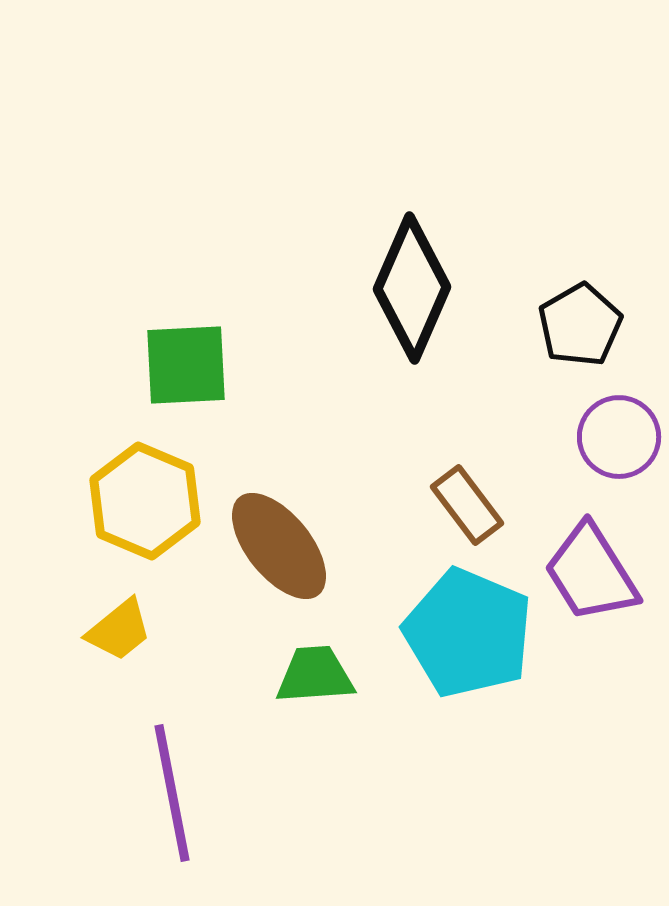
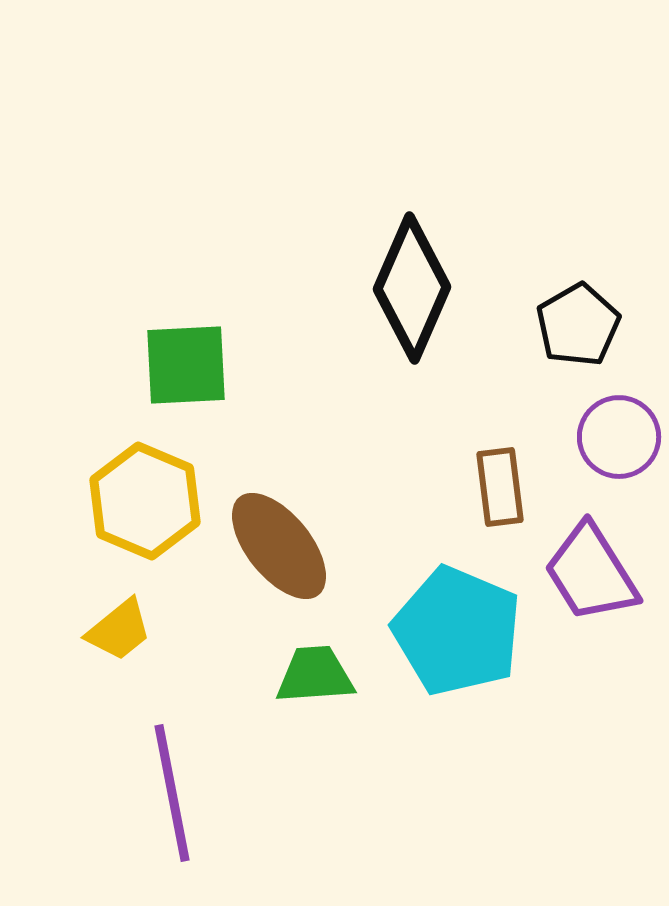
black pentagon: moved 2 px left
brown rectangle: moved 33 px right, 18 px up; rotated 30 degrees clockwise
cyan pentagon: moved 11 px left, 2 px up
